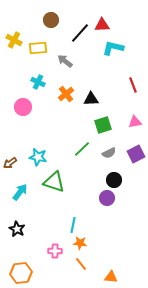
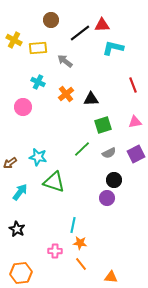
black line: rotated 10 degrees clockwise
